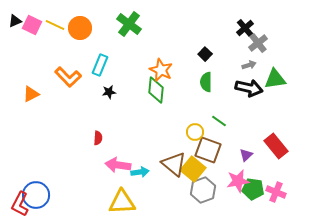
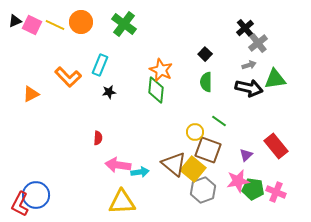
green cross: moved 5 px left
orange circle: moved 1 px right, 6 px up
